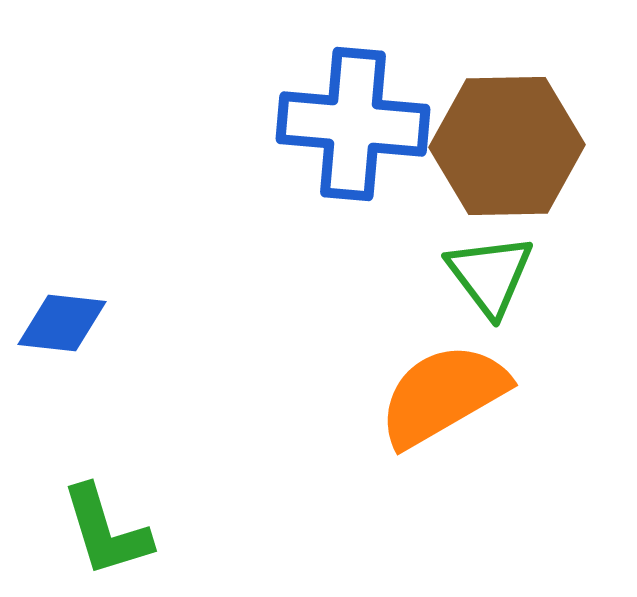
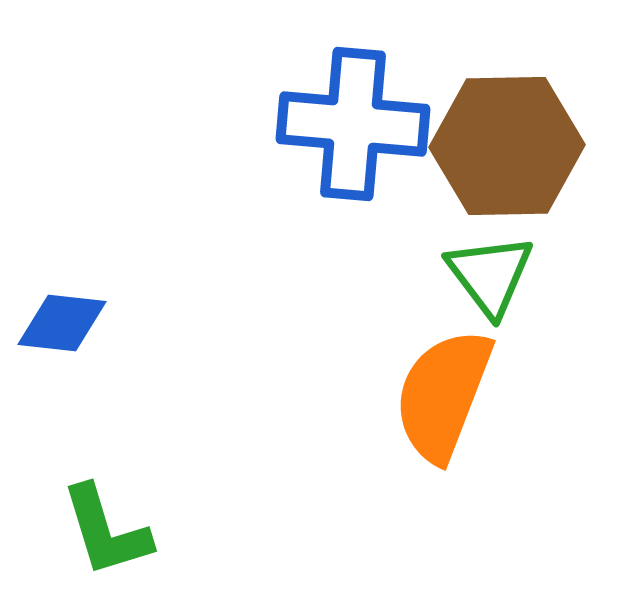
orange semicircle: rotated 39 degrees counterclockwise
